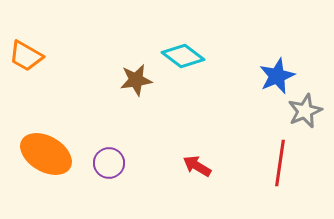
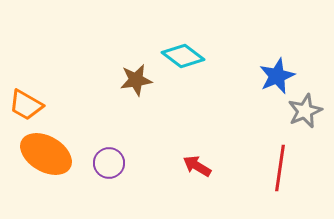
orange trapezoid: moved 49 px down
red line: moved 5 px down
